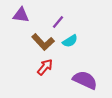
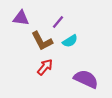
purple triangle: moved 3 px down
brown L-shape: moved 1 px left, 1 px up; rotated 15 degrees clockwise
purple semicircle: moved 1 px right, 1 px up
